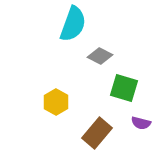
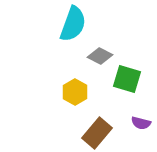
green square: moved 3 px right, 9 px up
yellow hexagon: moved 19 px right, 10 px up
